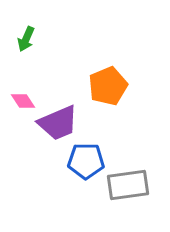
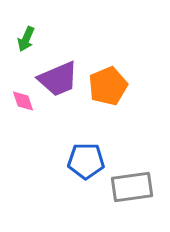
pink diamond: rotated 15 degrees clockwise
purple trapezoid: moved 44 px up
gray rectangle: moved 4 px right, 2 px down
